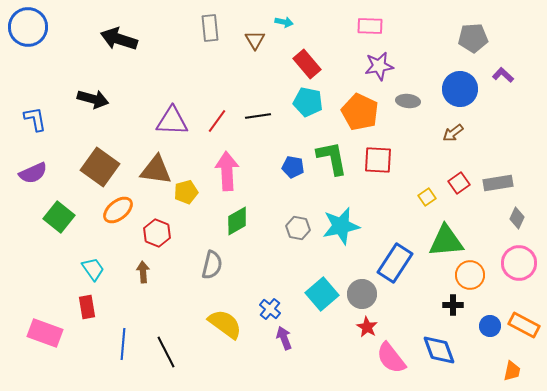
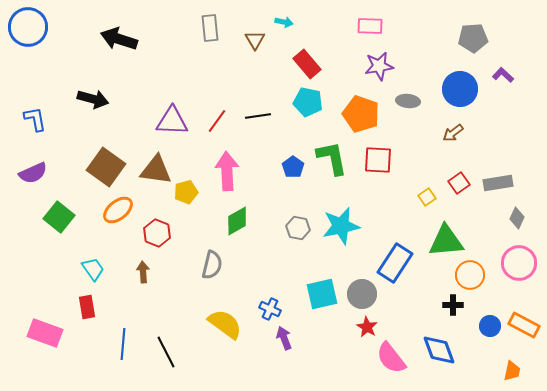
orange pentagon at (360, 112): moved 1 px right, 2 px down; rotated 6 degrees counterclockwise
brown square at (100, 167): moved 6 px right
blue pentagon at (293, 167): rotated 25 degrees clockwise
cyan square at (322, 294): rotated 28 degrees clockwise
blue cross at (270, 309): rotated 15 degrees counterclockwise
